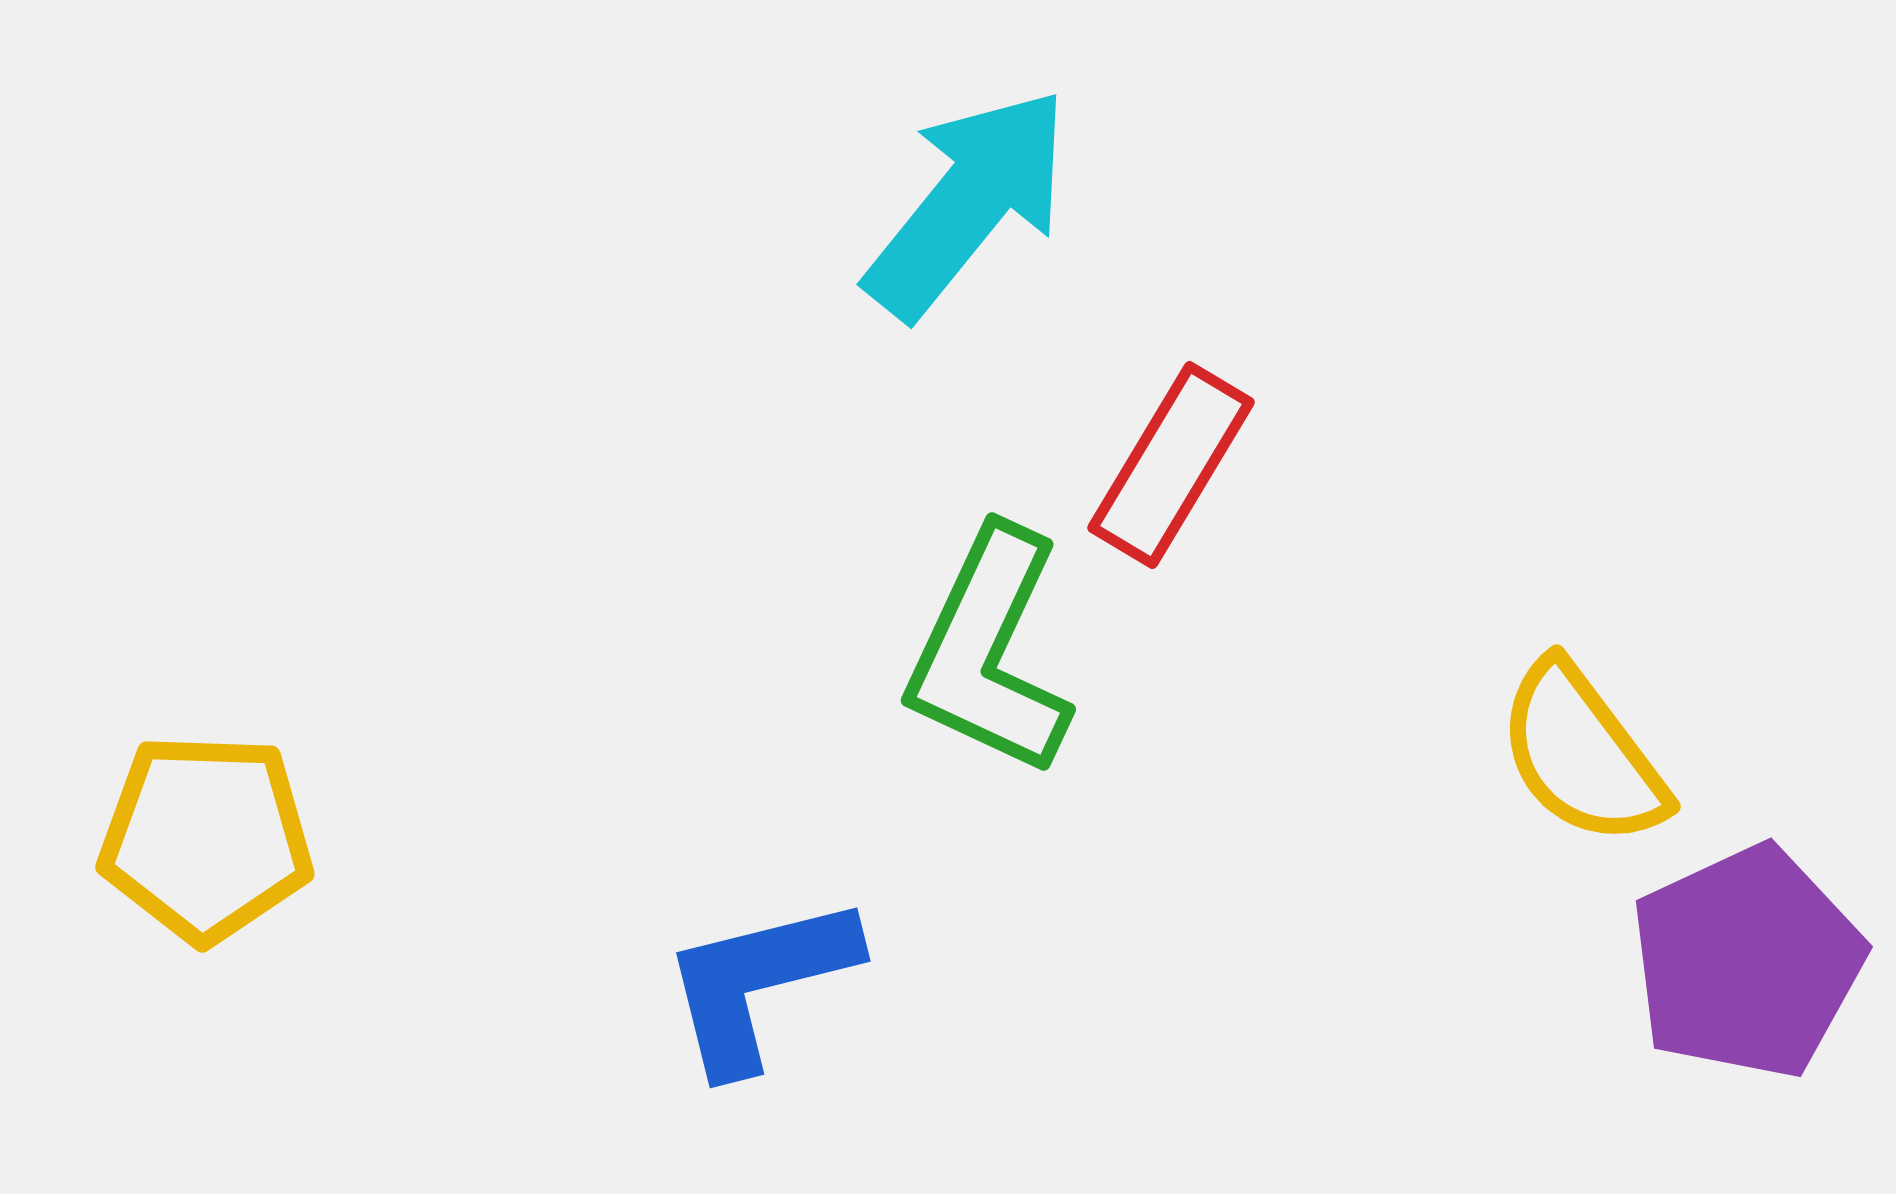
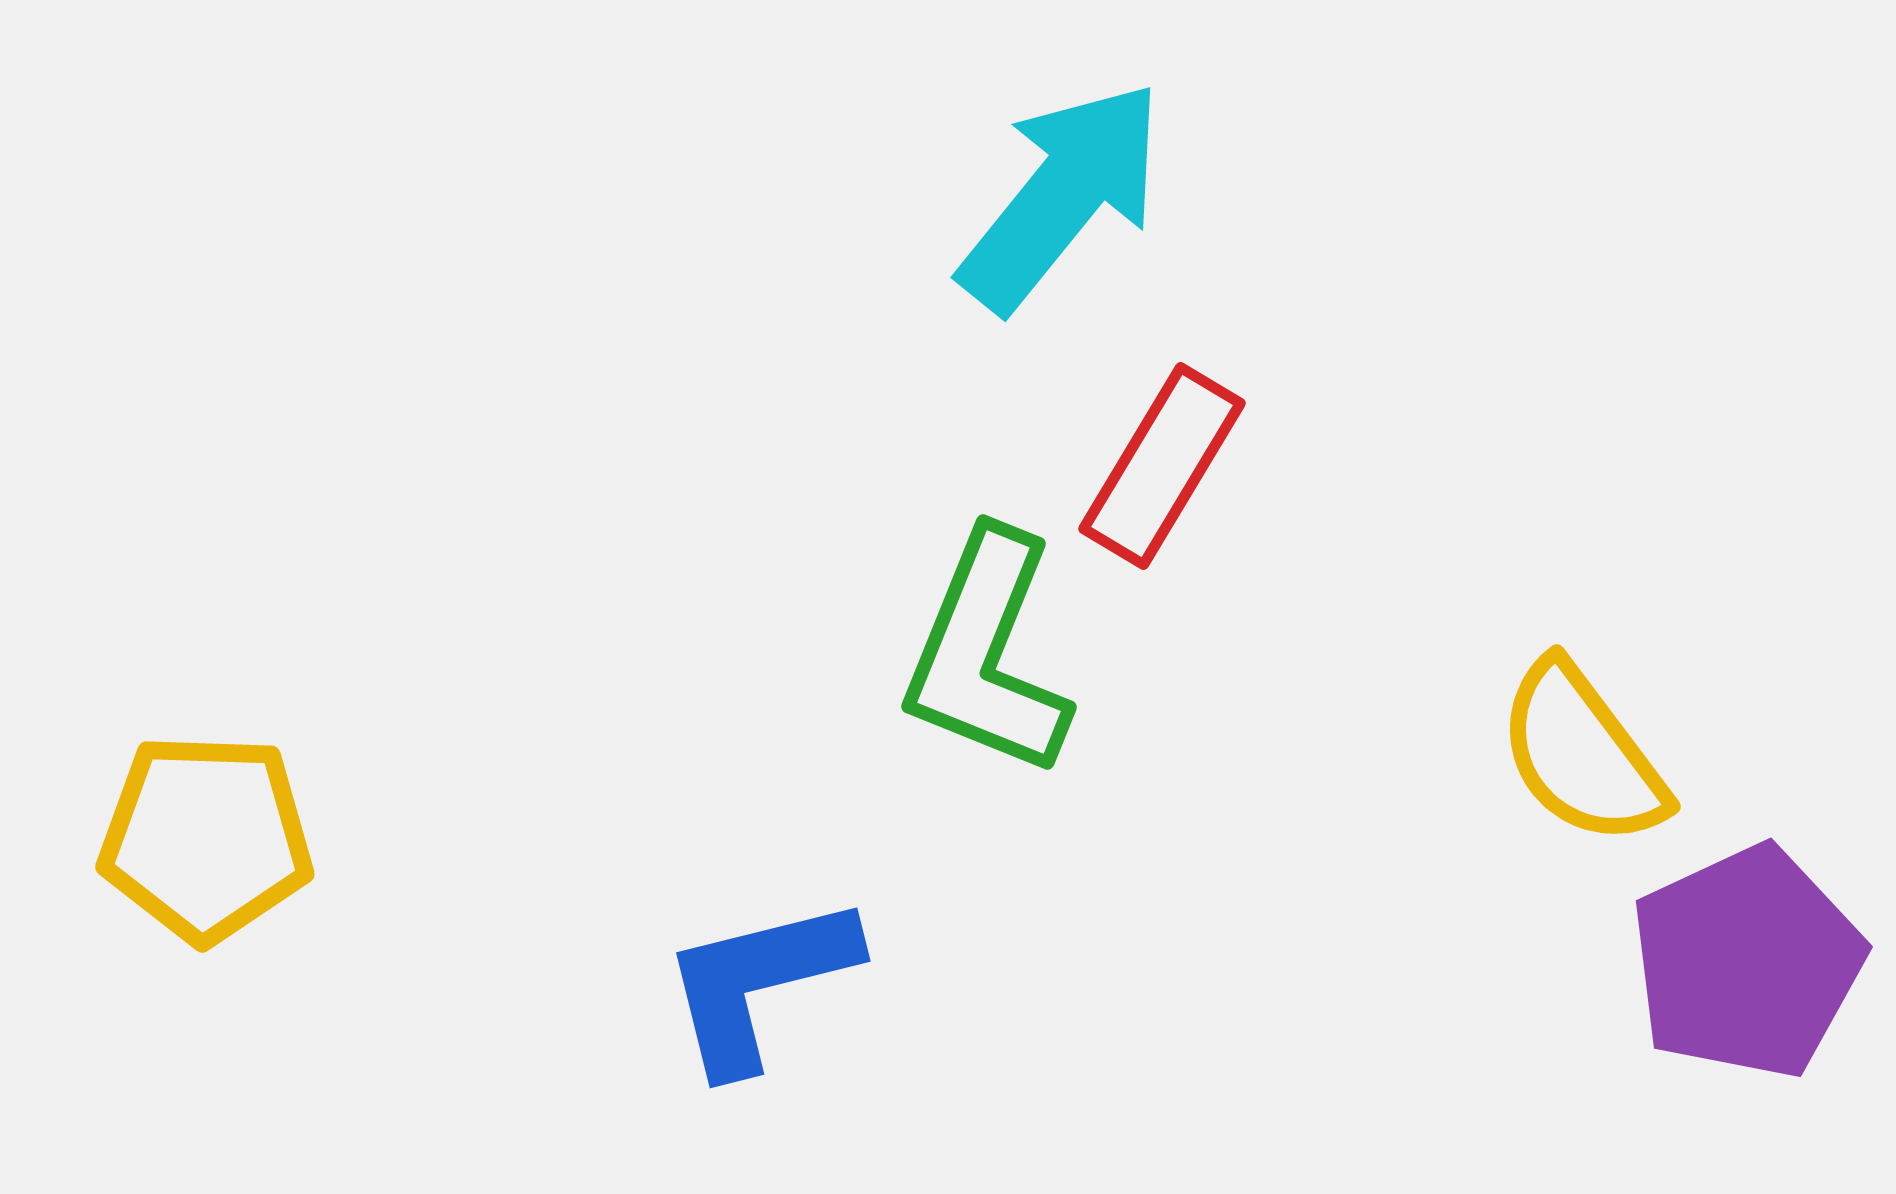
cyan arrow: moved 94 px right, 7 px up
red rectangle: moved 9 px left, 1 px down
green L-shape: moved 2 px left, 2 px down; rotated 3 degrees counterclockwise
